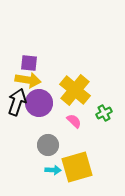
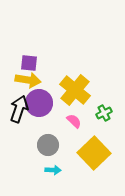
black arrow: moved 2 px right, 7 px down
yellow square: moved 17 px right, 14 px up; rotated 28 degrees counterclockwise
